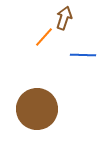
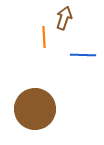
orange line: rotated 45 degrees counterclockwise
brown circle: moved 2 px left
